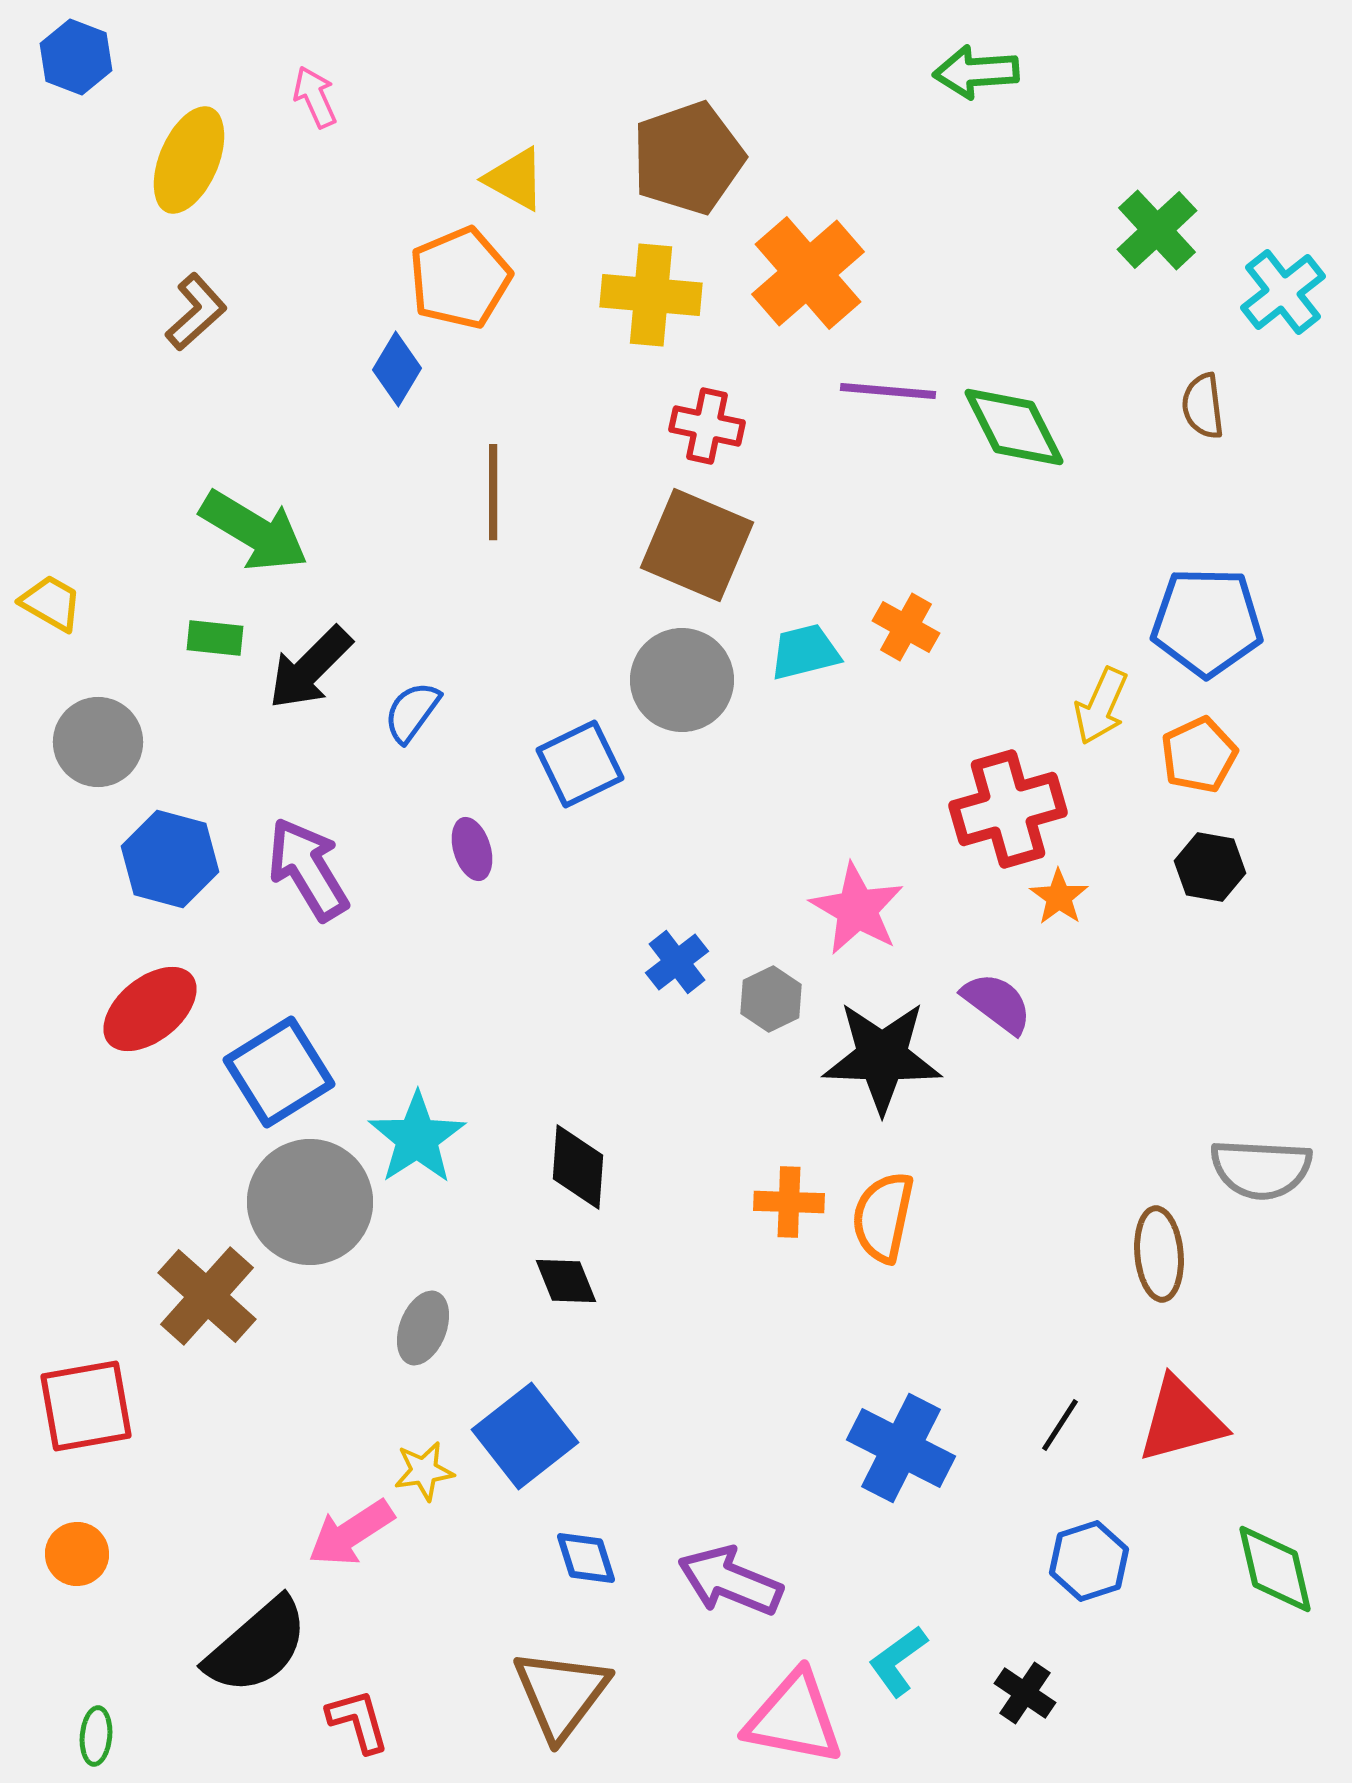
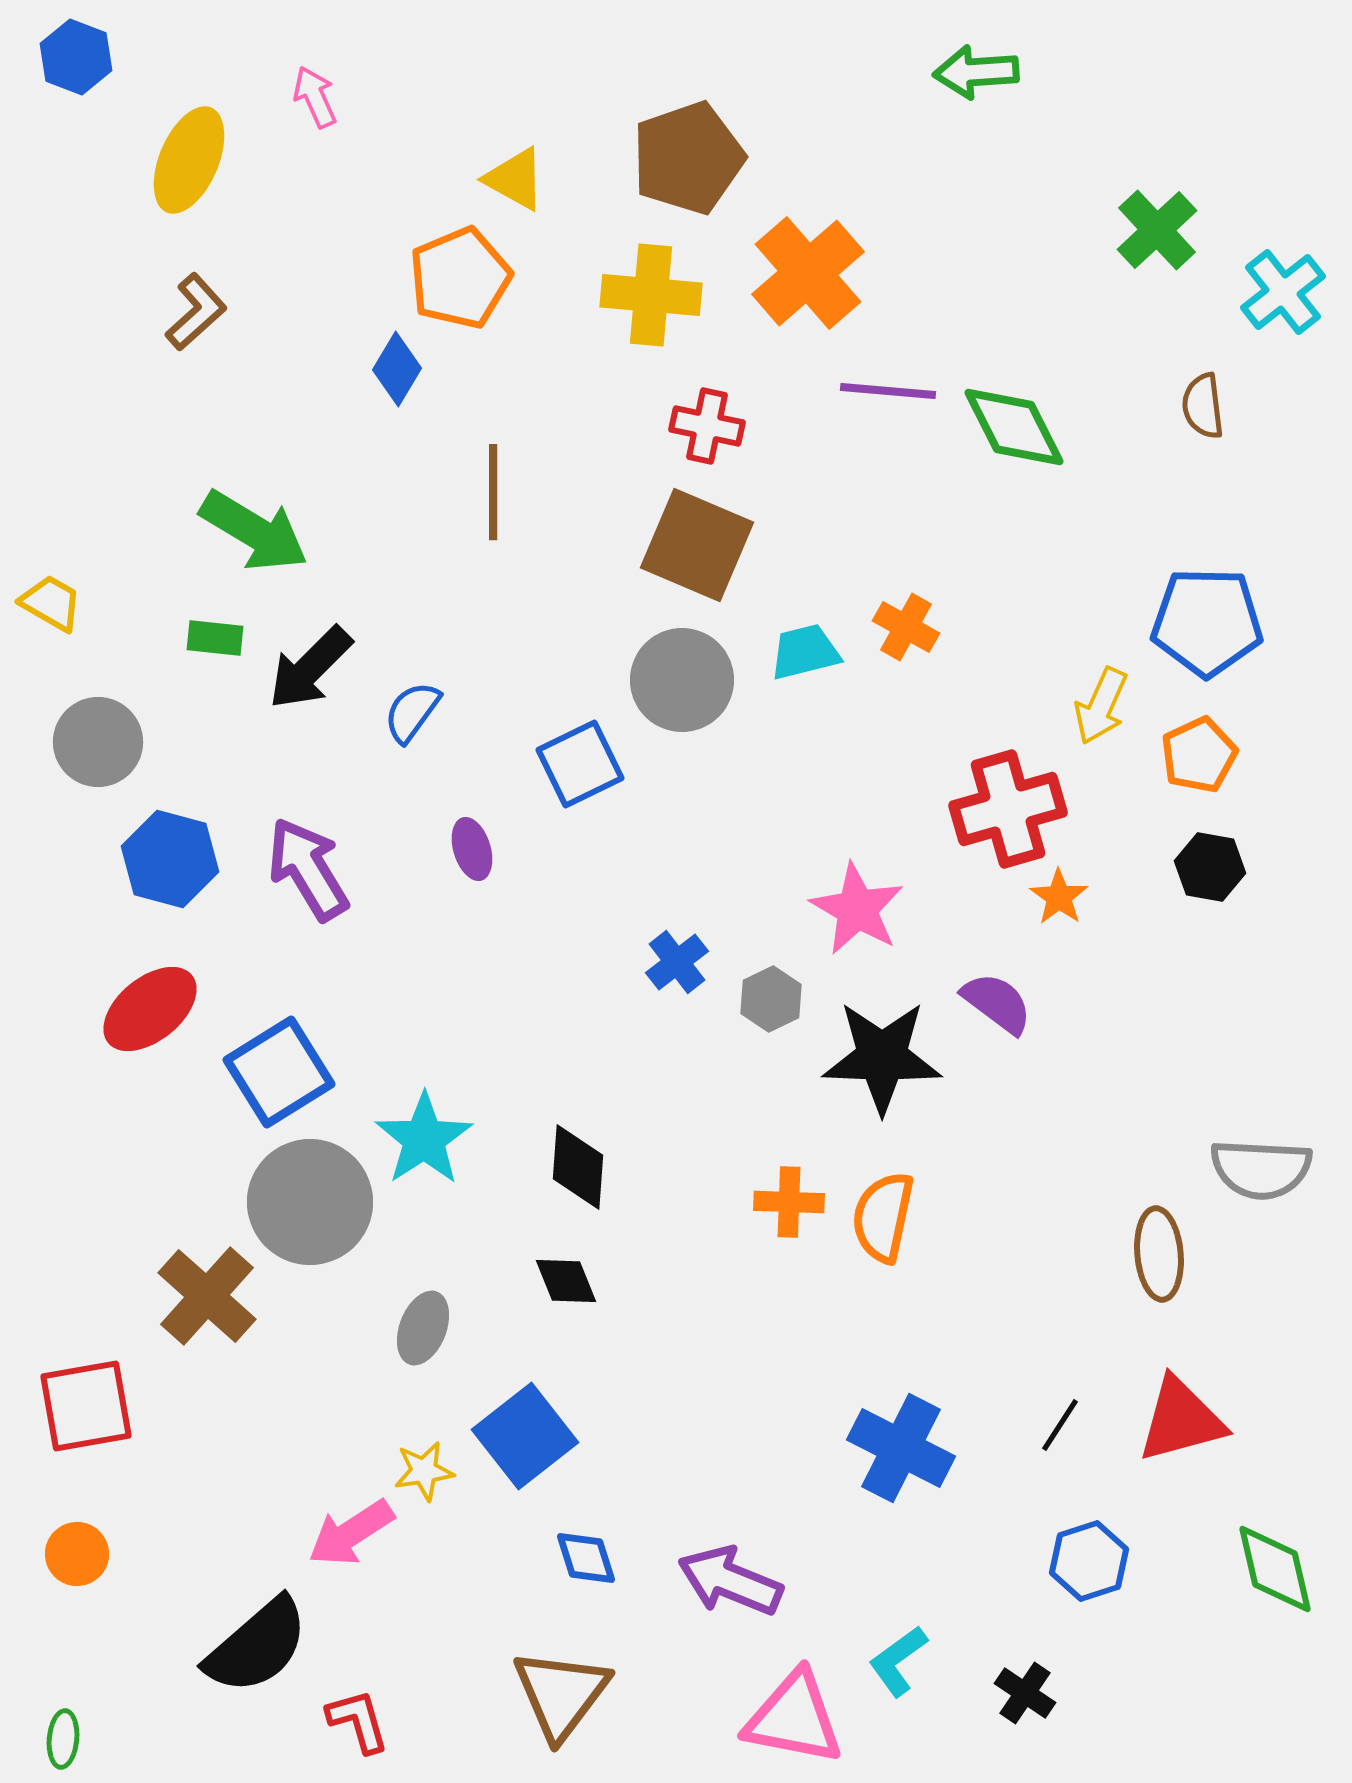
cyan star at (417, 1138): moved 7 px right, 1 px down
green ellipse at (96, 1736): moved 33 px left, 3 px down
